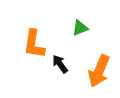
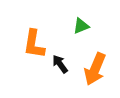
green triangle: moved 1 px right, 2 px up
orange arrow: moved 4 px left, 2 px up
